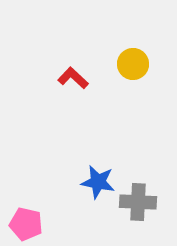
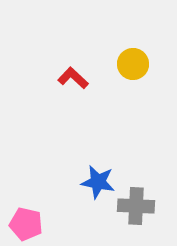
gray cross: moved 2 px left, 4 px down
